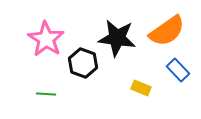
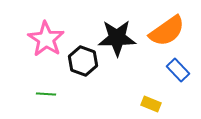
black star: rotated 9 degrees counterclockwise
black hexagon: moved 2 px up
yellow rectangle: moved 10 px right, 16 px down
